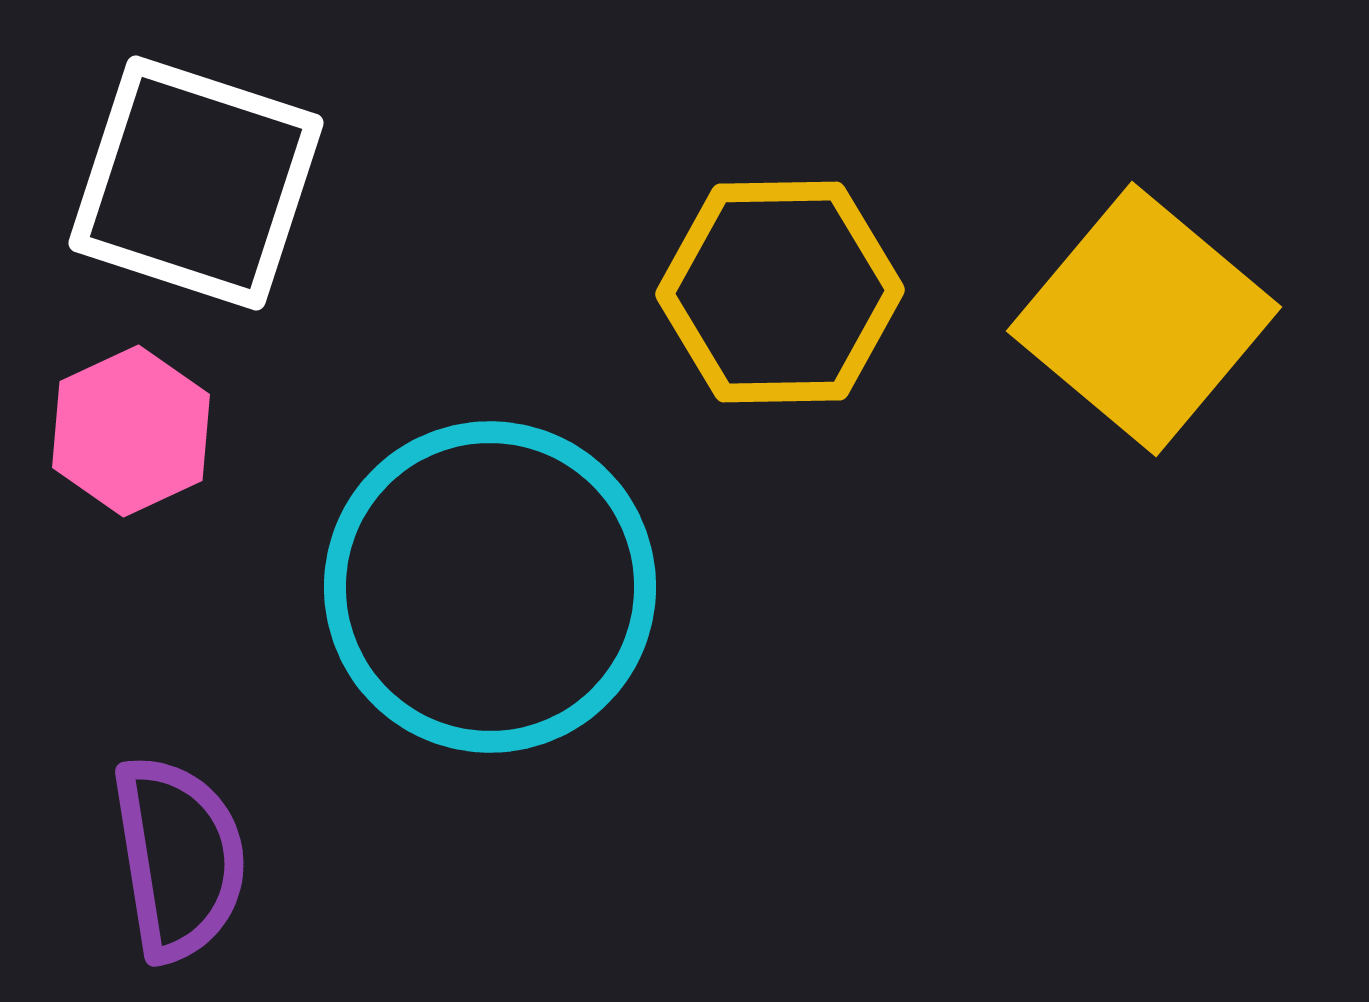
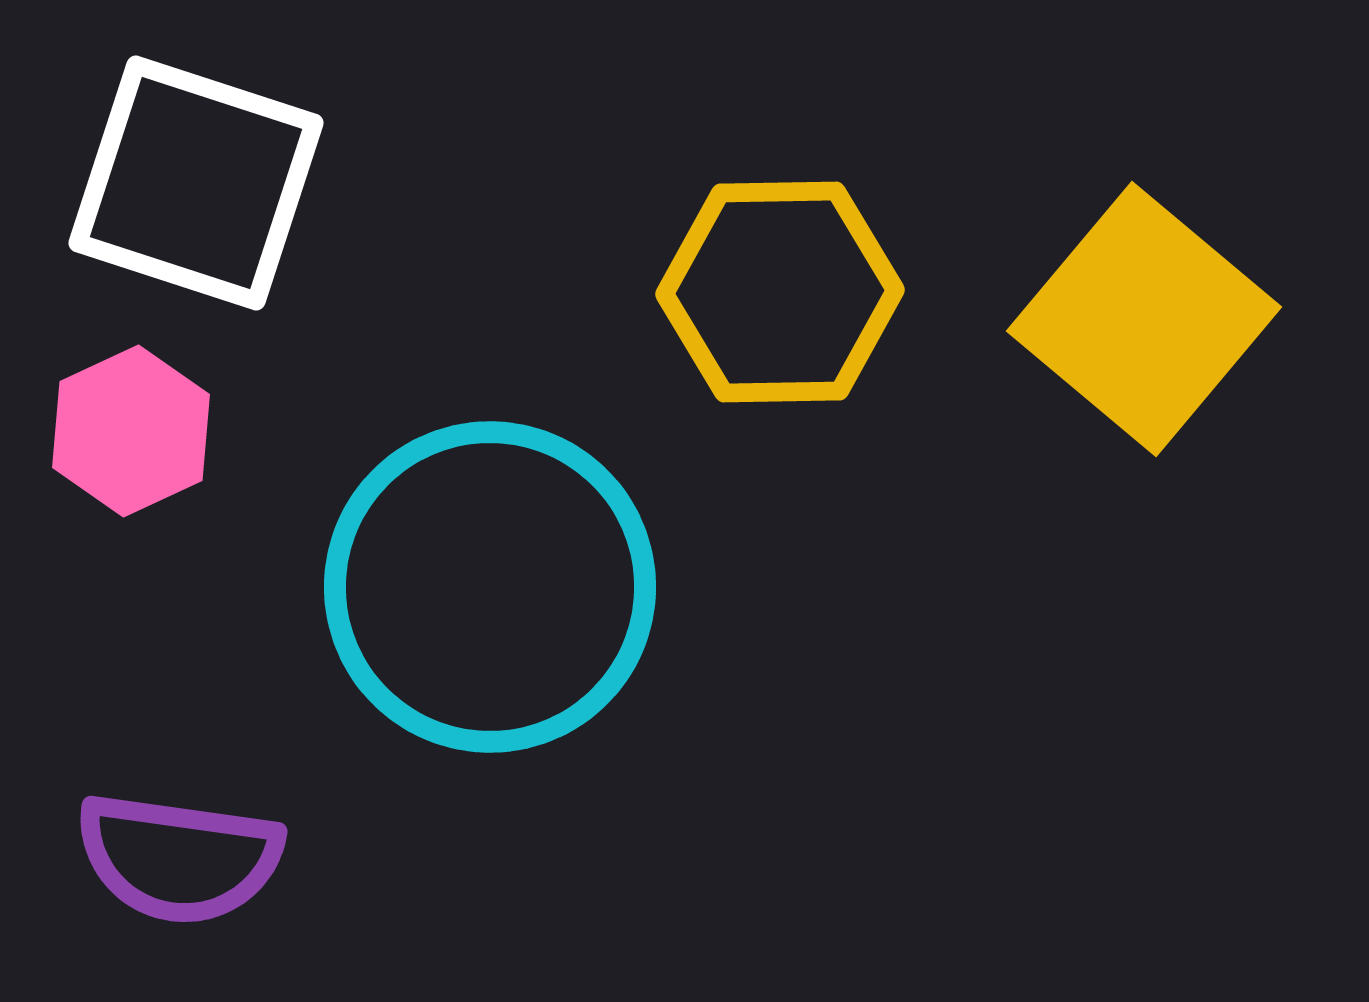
purple semicircle: rotated 107 degrees clockwise
